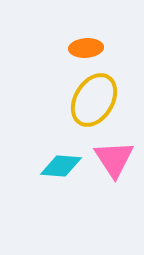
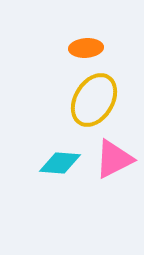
pink triangle: rotated 36 degrees clockwise
cyan diamond: moved 1 px left, 3 px up
